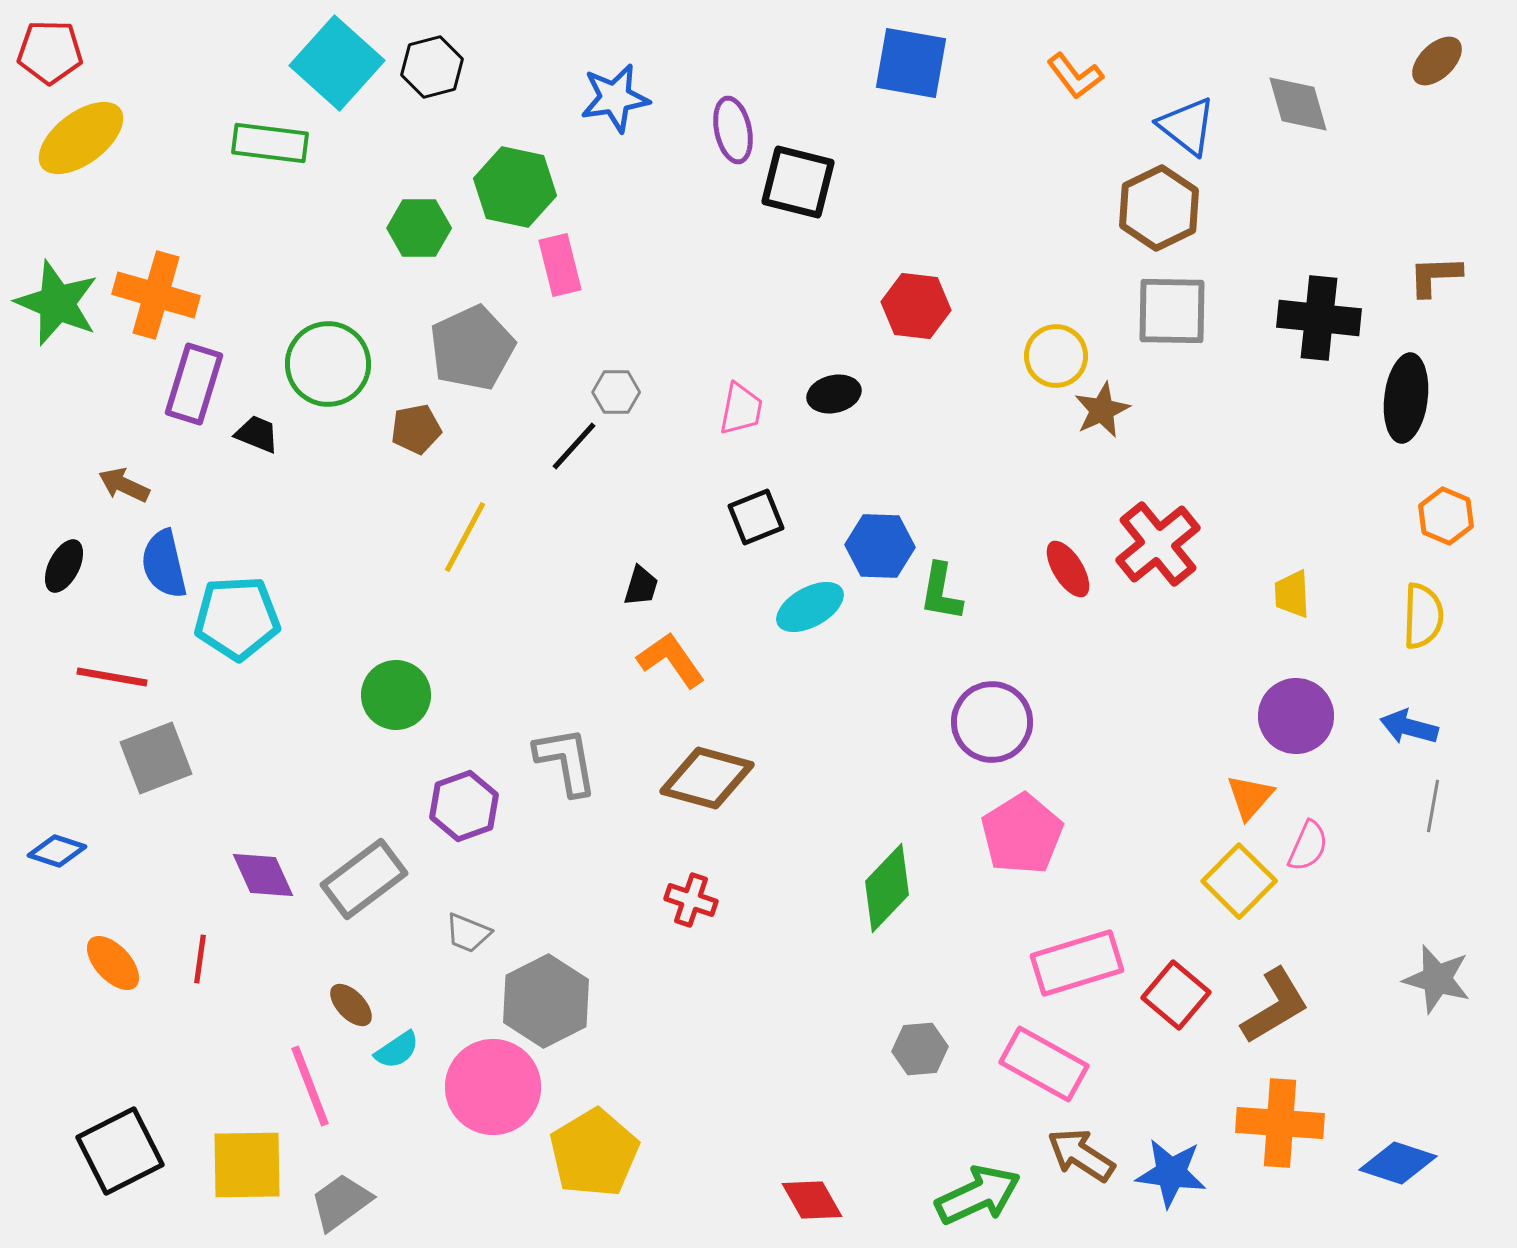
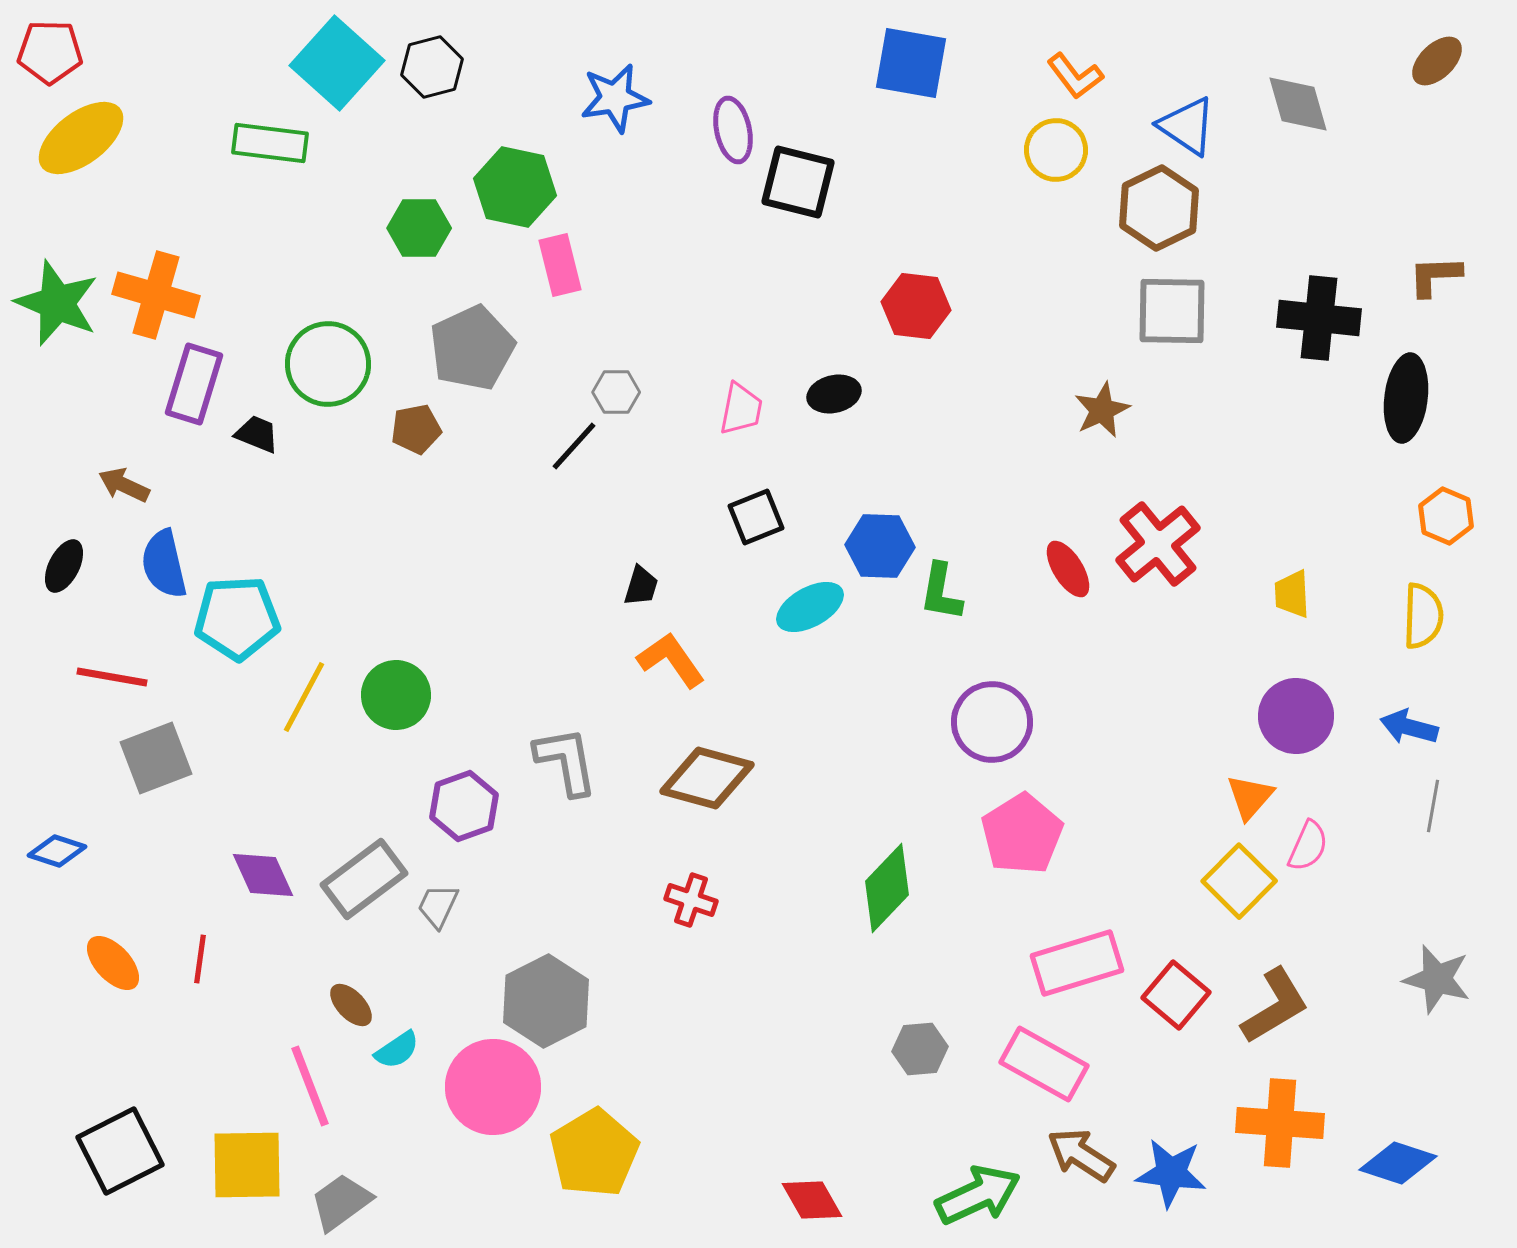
blue triangle at (1187, 126): rotated 4 degrees counterclockwise
yellow circle at (1056, 356): moved 206 px up
yellow line at (465, 537): moved 161 px left, 160 px down
gray trapezoid at (468, 933): moved 30 px left, 27 px up; rotated 93 degrees clockwise
